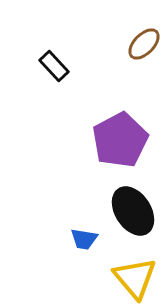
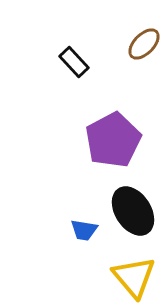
black rectangle: moved 20 px right, 4 px up
purple pentagon: moved 7 px left
blue trapezoid: moved 9 px up
yellow triangle: moved 1 px left, 1 px up
